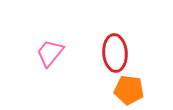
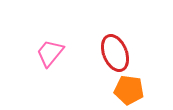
red ellipse: rotated 18 degrees counterclockwise
